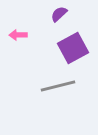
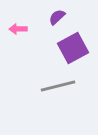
purple semicircle: moved 2 px left, 3 px down
pink arrow: moved 6 px up
